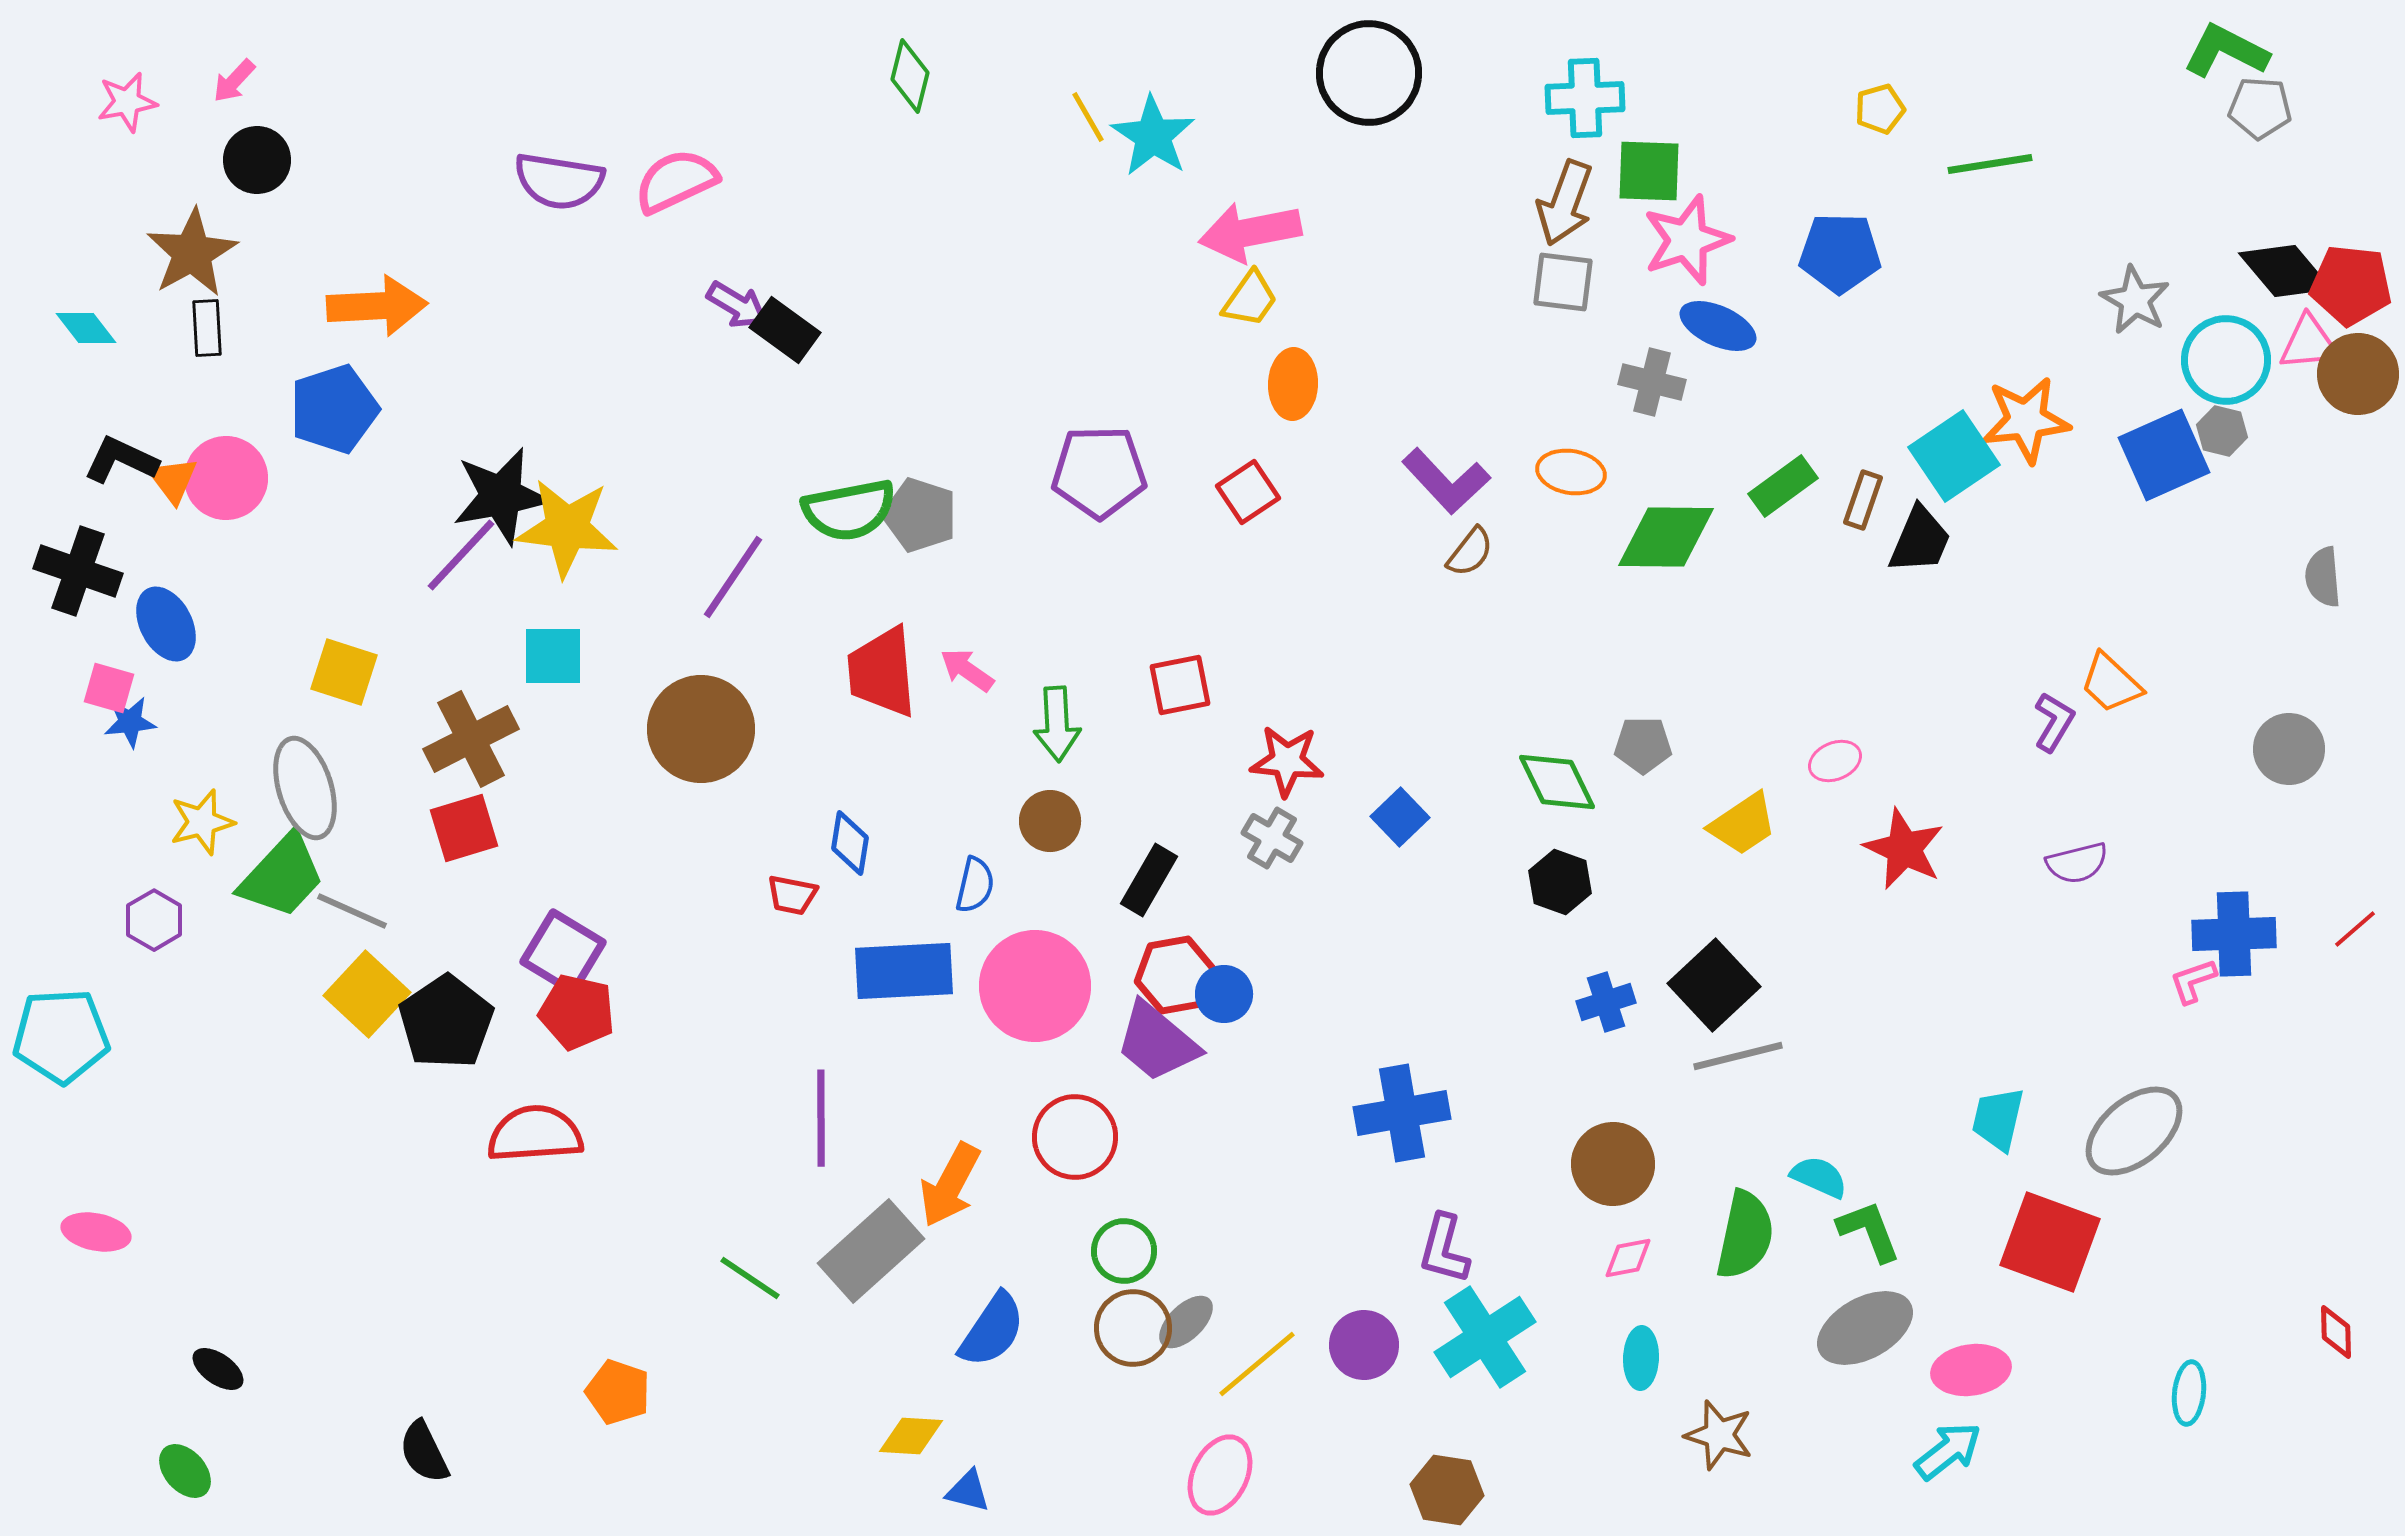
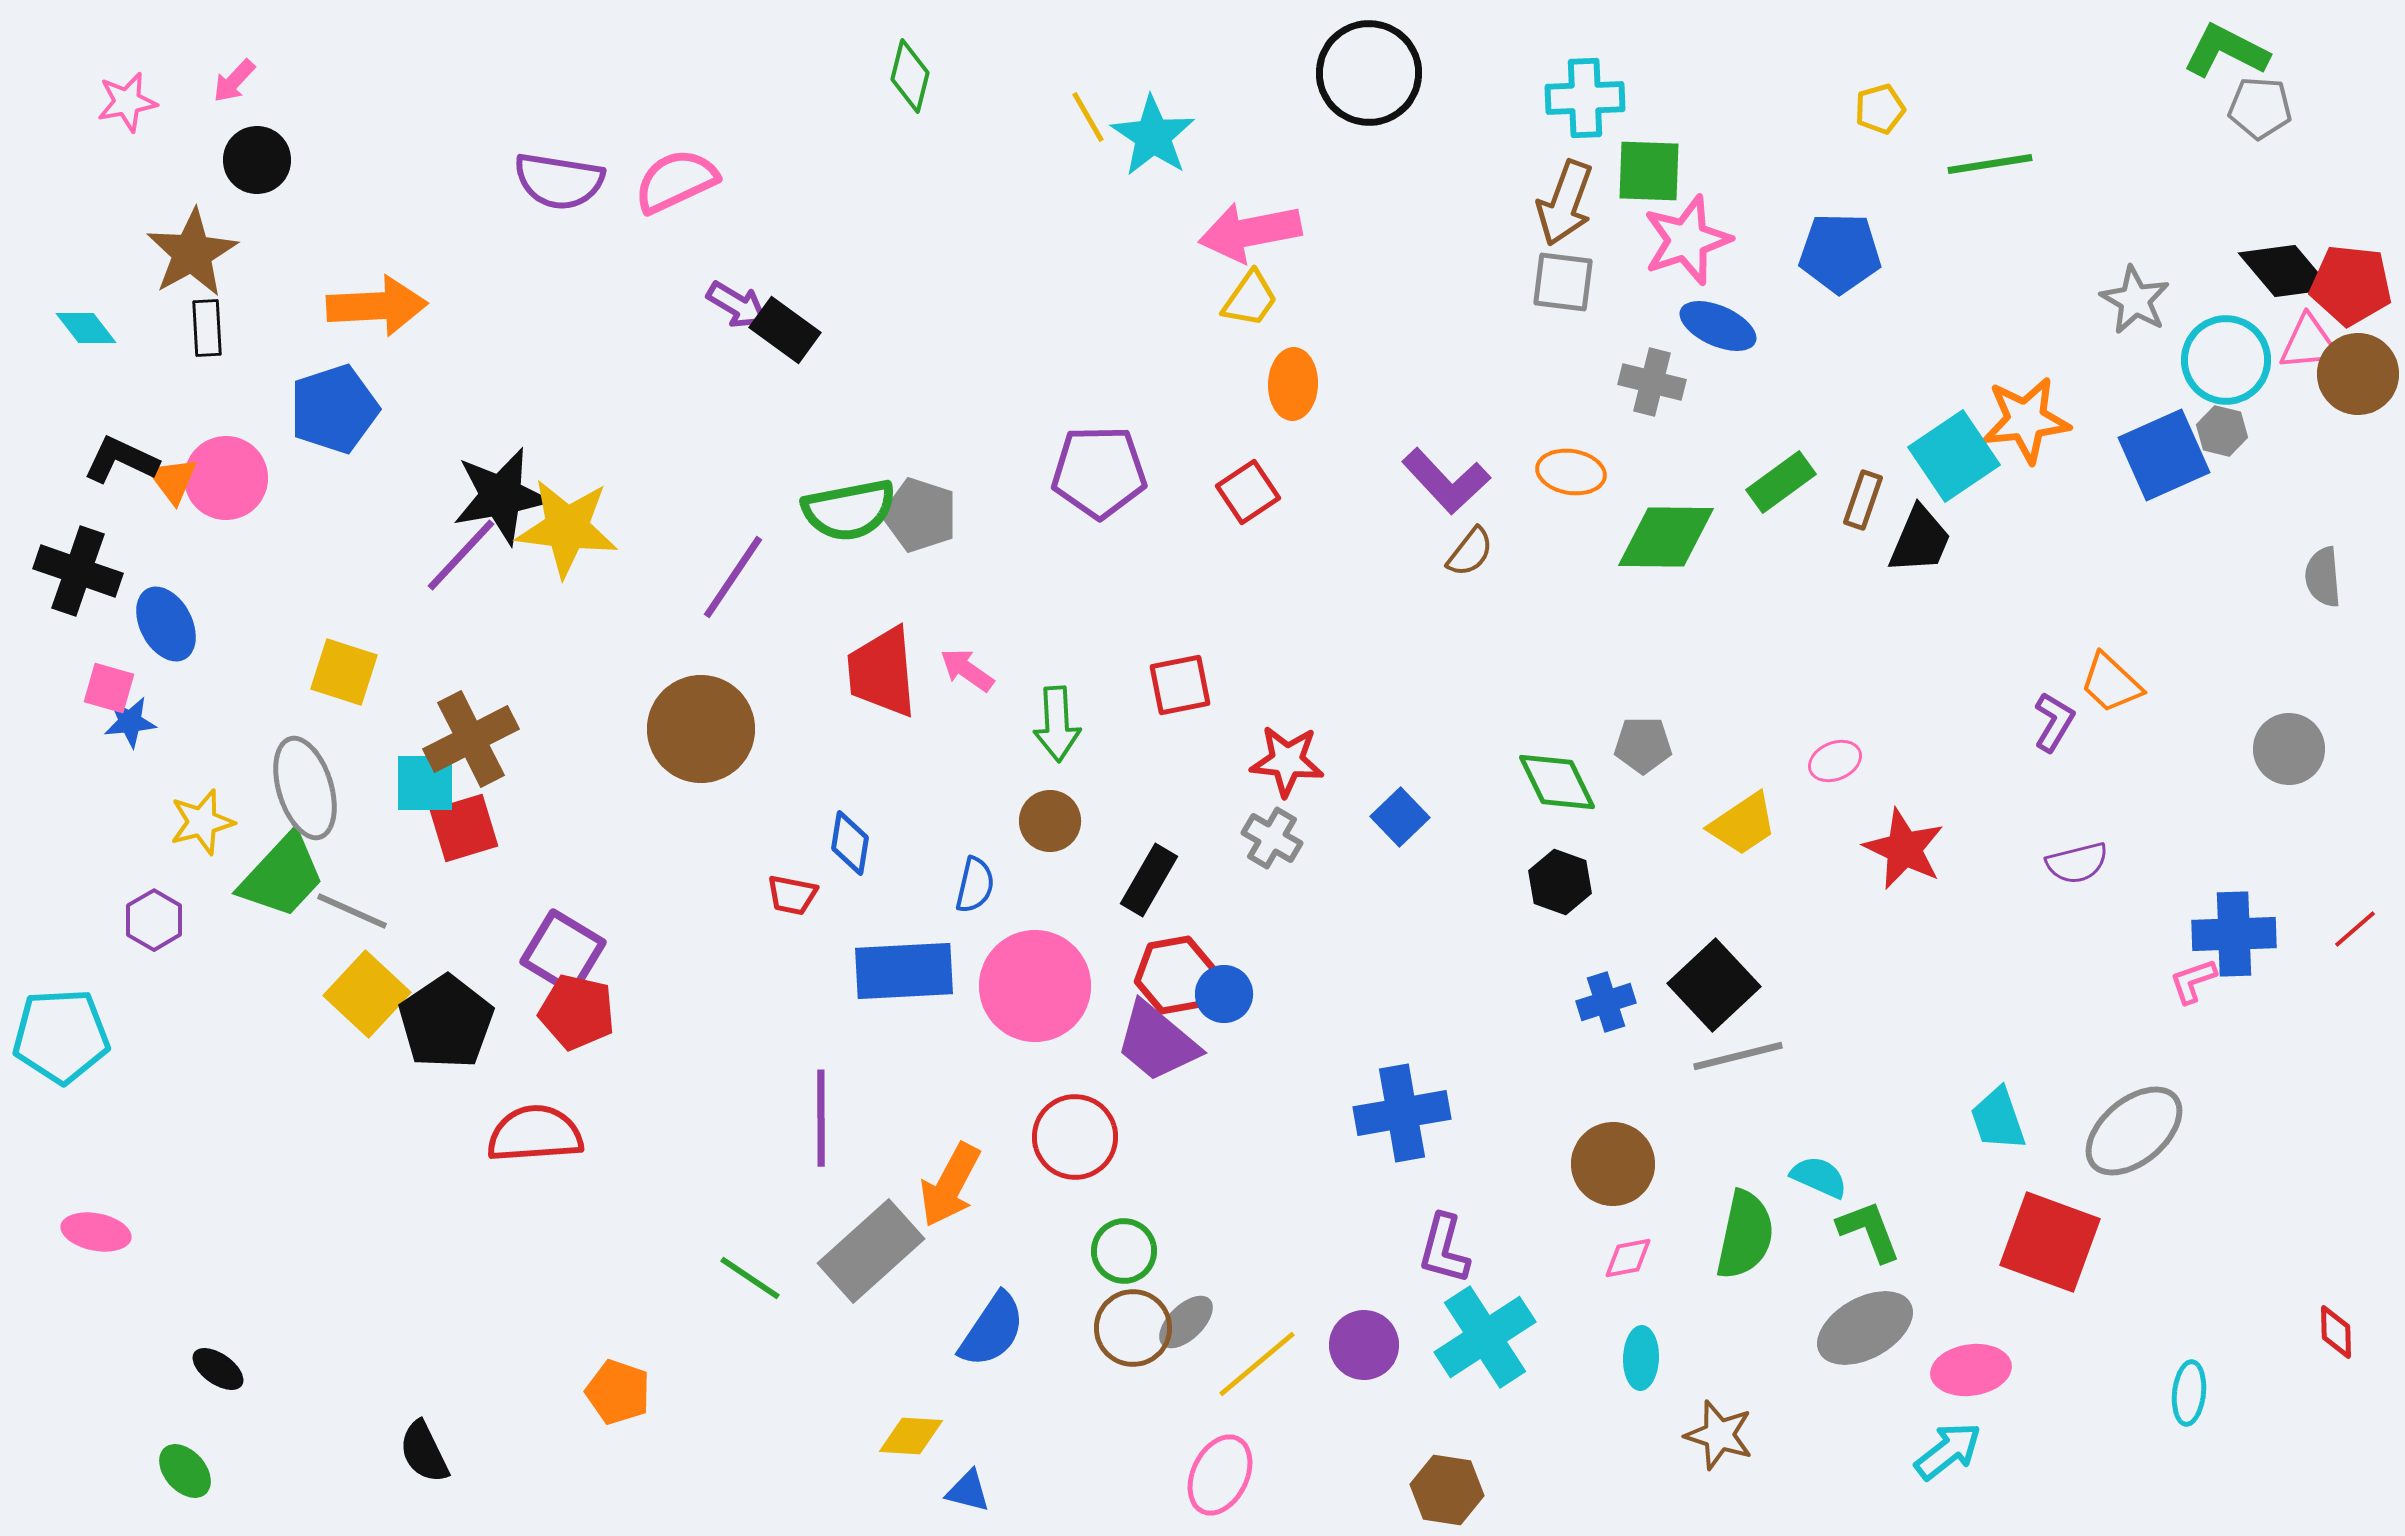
green rectangle at (1783, 486): moved 2 px left, 4 px up
cyan square at (553, 656): moved 128 px left, 127 px down
cyan trapezoid at (1998, 1119): rotated 32 degrees counterclockwise
